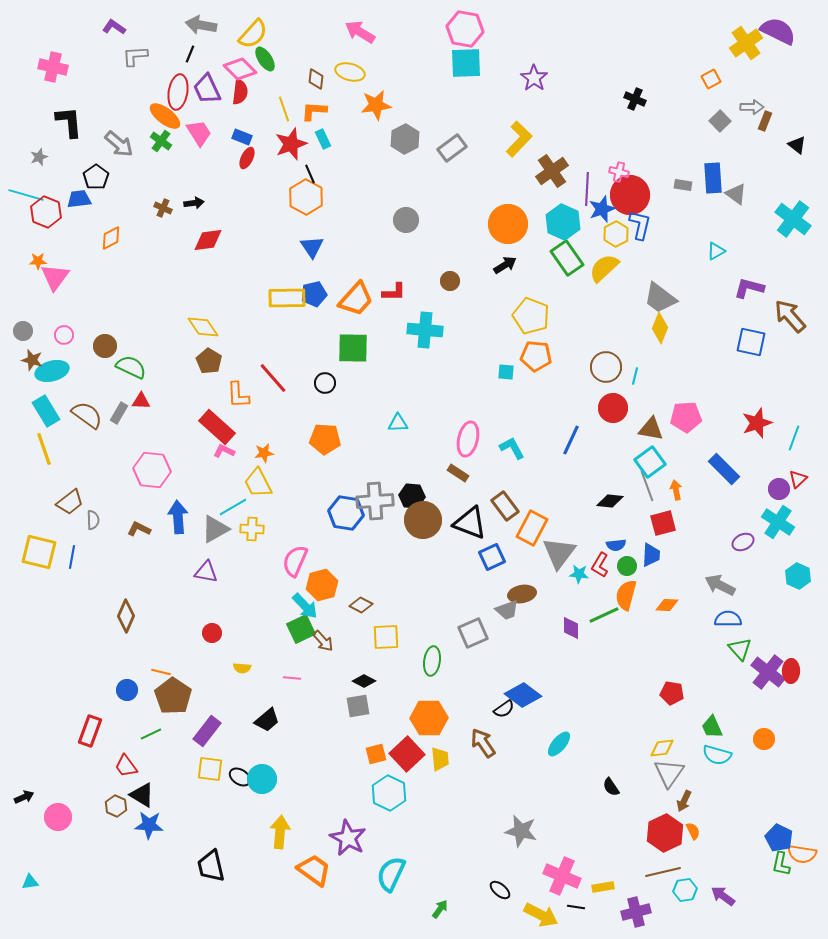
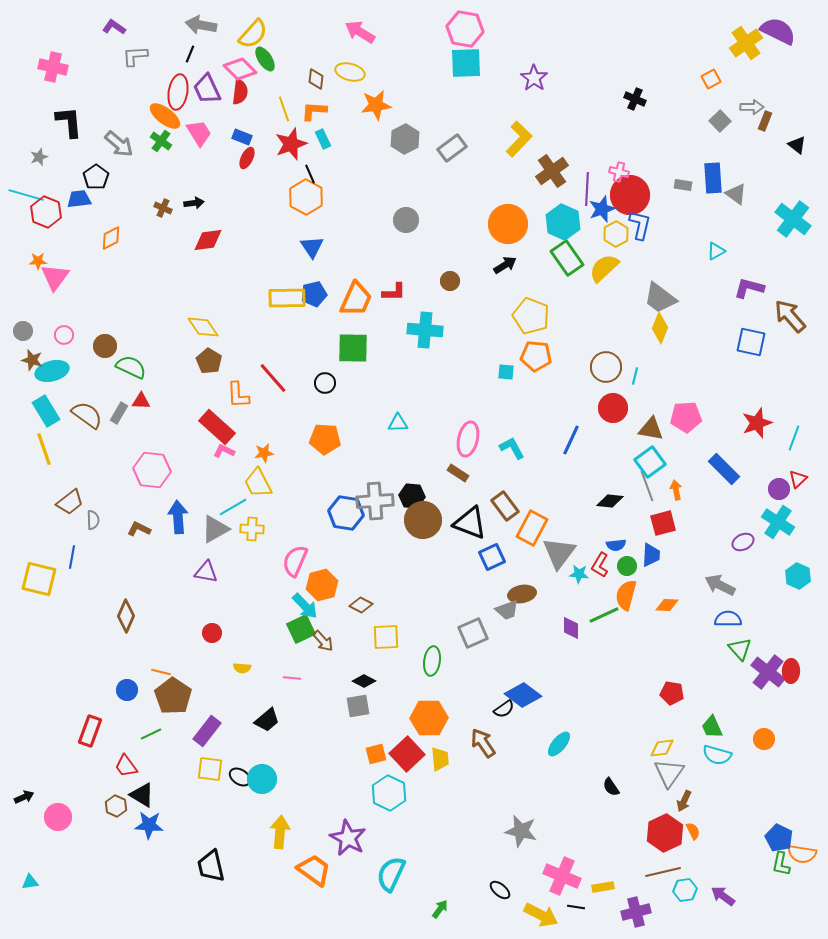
orange trapezoid at (356, 299): rotated 18 degrees counterclockwise
yellow square at (39, 552): moved 27 px down
